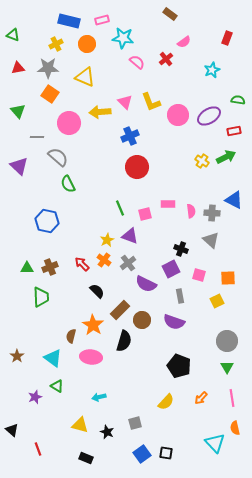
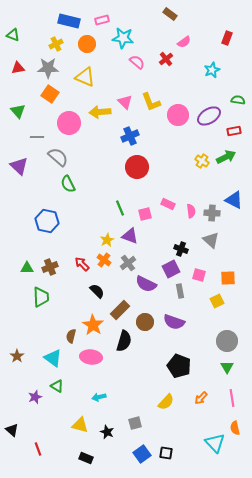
pink rectangle at (168, 204): rotated 24 degrees clockwise
gray rectangle at (180, 296): moved 5 px up
brown circle at (142, 320): moved 3 px right, 2 px down
